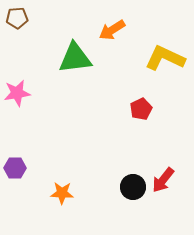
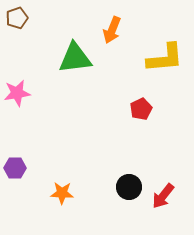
brown pentagon: rotated 15 degrees counterclockwise
orange arrow: rotated 36 degrees counterclockwise
yellow L-shape: rotated 150 degrees clockwise
red arrow: moved 16 px down
black circle: moved 4 px left
